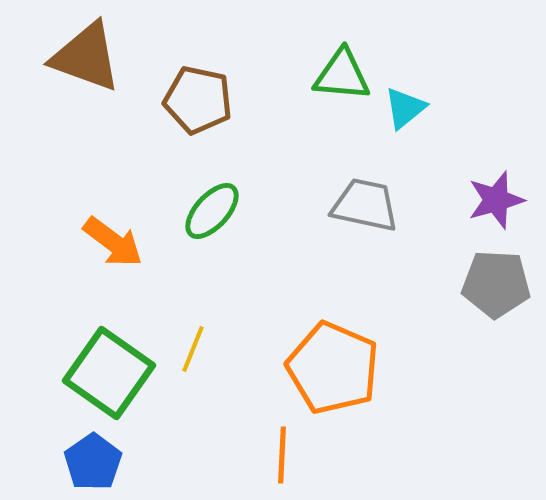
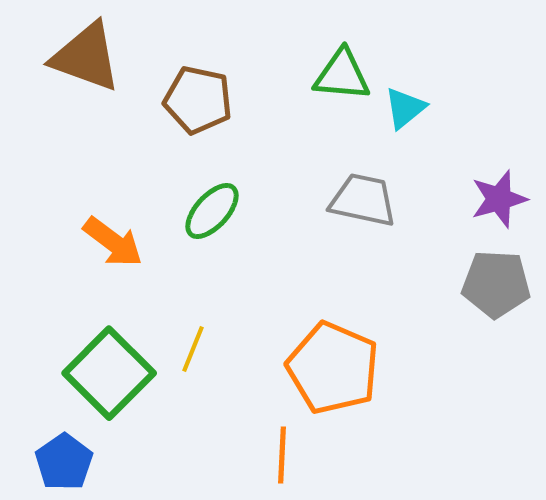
purple star: moved 3 px right, 1 px up
gray trapezoid: moved 2 px left, 5 px up
green square: rotated 10 degrees clockwise
blue pentagon: moved 29 px left
